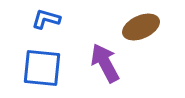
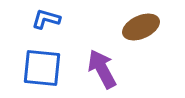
purple arrow: moved 3 px left, 6 px down
